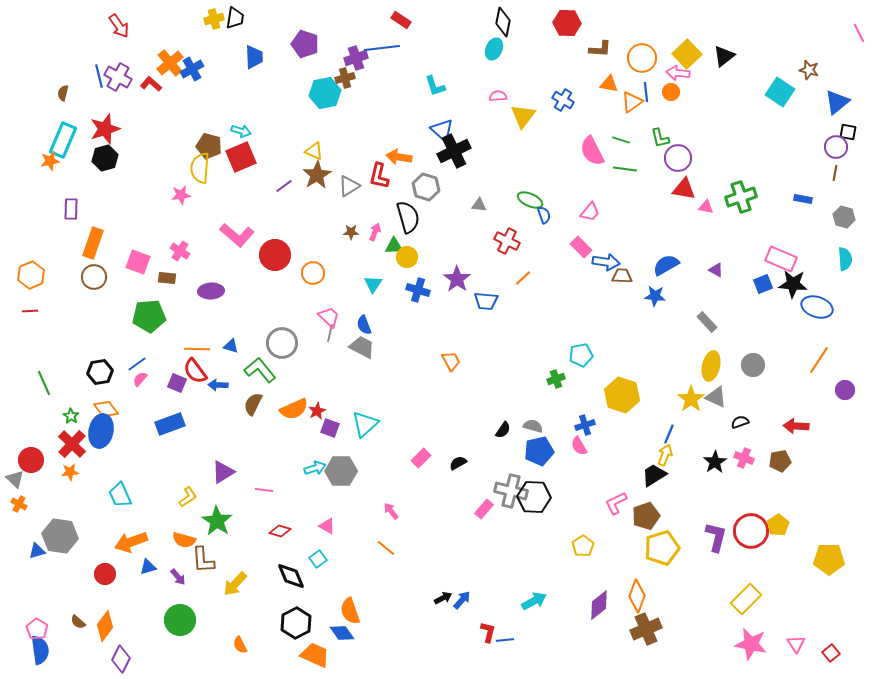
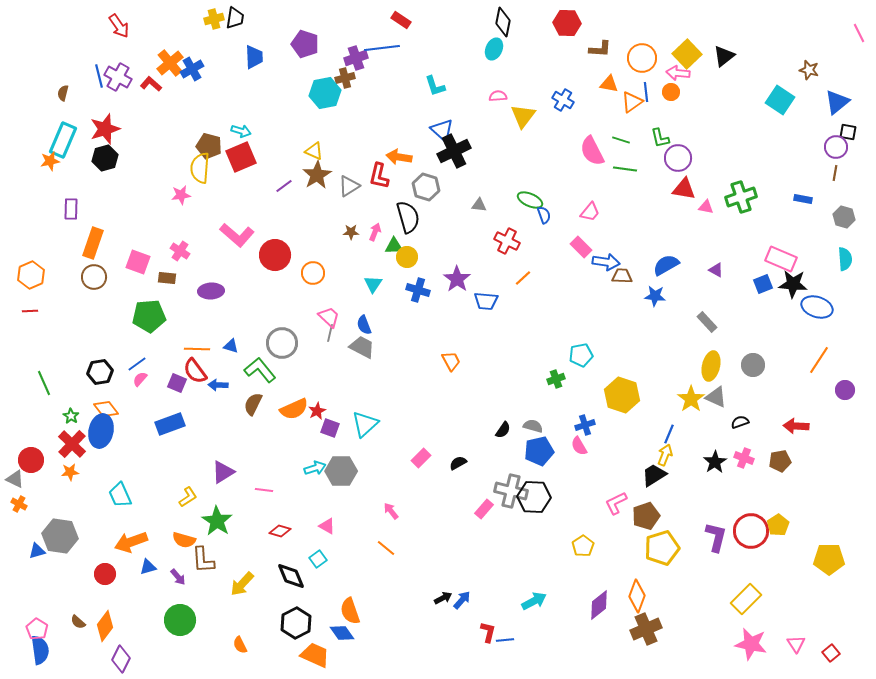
cyan square at (780, 92): moved 8 px down
gray triangle at (15, 479): rotated 18 degrees counterclockwise
yellow arrow at (235, 584): moved 7 px right
